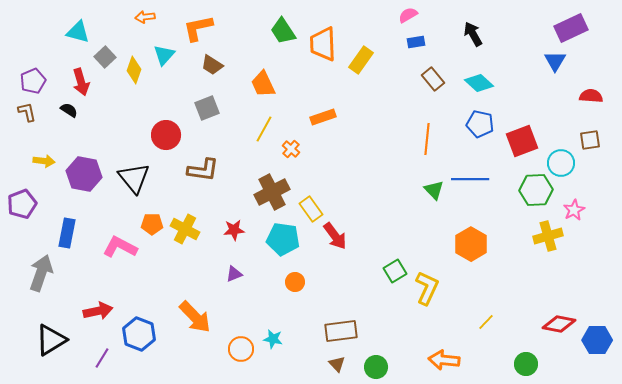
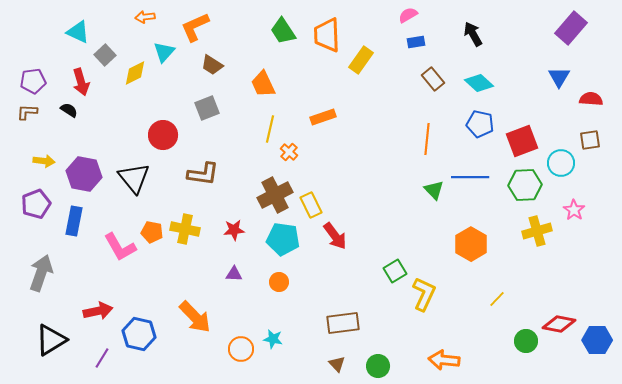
orange L-shape at (198, 28): moved 3 px left, 1 px up; rotated 12 degrees counterclockwise
purple rectangle at (571, 28): rotated 24 degrees counterclockwise
cyan triangle at (78, 32): rotated 10 degrees clockwise
orange trapezoid at (323, 44): moved 4 px right, 9 px up
cyan triangle at (164, 55): moved 3 px up
gray square at (105, 57): moved 2 px up
blue triangle at (555, 61): moved 4 px right, 16 px down
yellow diamond at (134, 70): moved 1 px right, 3 px down; rotated 44 degrees clockwise
purple pentagon at (33, 81): rotated 15 degrees clockwise
red semicircle at (591, 96): moved 3 px down
brown L-shape at (27, 112): rotated 75 degrees counterclockwise
yellow line at (264, 129): moved 6 px right; rotated 16 degrees counterclockwise
red circle at (166, 135): moved 3 px left
orange cross at (291, 149): moved 2 px left, 3 px down
brown L-shape at (203, 170): moved 4 px down
blue line at (470, 179): moved 2 px up
green hexagon at (536, 190): moved 11 px left, 5 px up
brown cross at (272, 192): moved 3 px right, 3 px down
purple pentagon at (22, 204): moved 14 px right
yellow rectangle at (311, 209): moved 4 px up; rotated 10 degrees clockwise
pink star at (574, 210): rotated 10 degrees counterclockwise
orange pentagon at (152, 224): moved 8 px down; rotated 10 degrees clockwise
yellow cross at (185, 229): rotated 16 degrees counterclockwise
blue rectangle at (67, 233): moved 7 px right, 12 px up
yellow cross at (548, 236): moved 11 px left, 5 px up
pink L-shape at (120, 247): rotated 148 degrees counterclockwise
purple triangle at (234, 274): rotated 24 degrees clockwise
orange circle at (295, 282): moved 16 px left
yellow L-shape at (427, 288): moved 3 px left, 6 px down
yellow line at (486, 322): moved 11 px right, 23 px up
brown rectangle at (341, 331): moved 2 px right, 8 px up
blue hexagon at (139, 334): rotated 8 degrees counterclockwise
green circle at (526, 364): moved 23 px up
green circle at (376, 367): moved 2 px right, 1 px up
